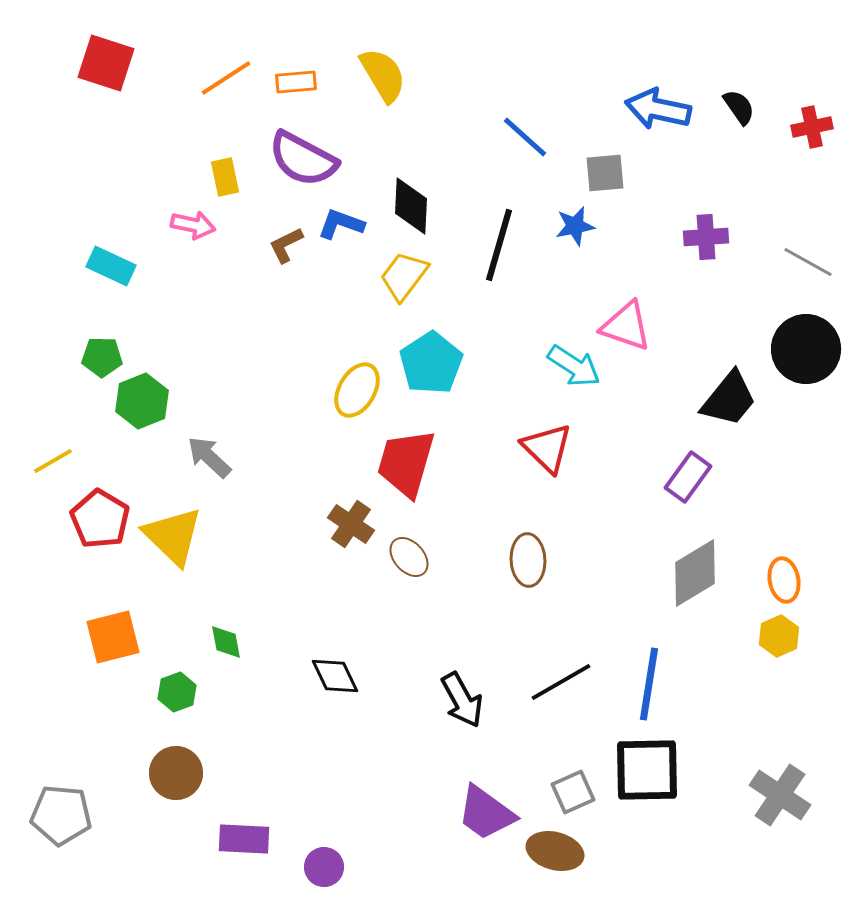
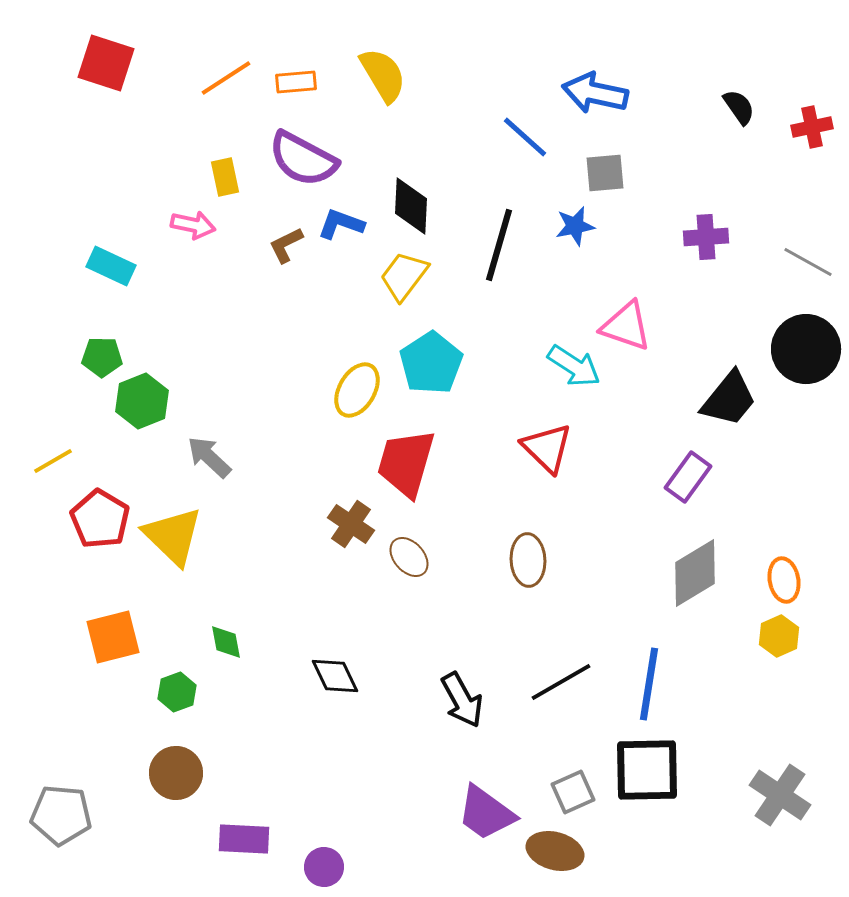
blue arrow at (658, 109): moved 63 px left, 16 px up
